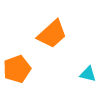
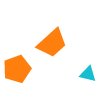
orange trapezoid: moved 9 px down
